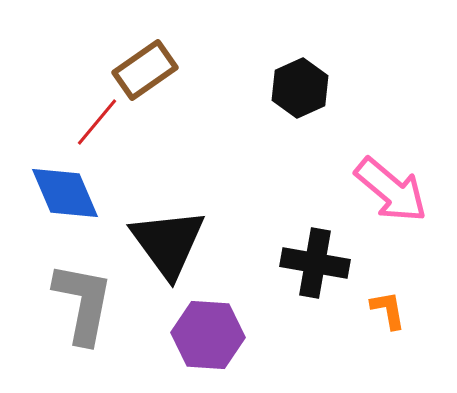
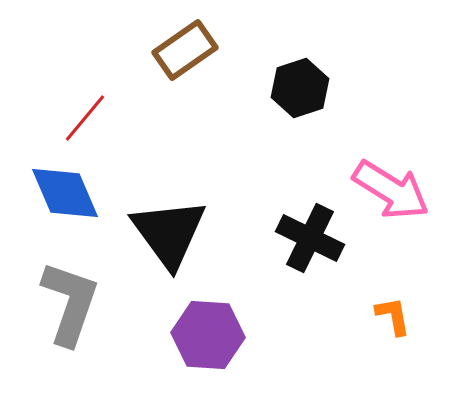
brown rectangle: moved 40 px right, 20 px up
black hexagon: rotated 6 degrees clockwise
red line: moved 12 px left, 4 px up
pink arrow: rotated 8 degrees counterclockwise
black triangle: moved 1 px right, 10 px up
black cross: moved 5 px left, 25 px up; rotated 16 degrees clockwise
gray L-shape: moved 13 px left; rotated 8 degrees clockwise
orange L-shape: moved 5 px right, 6 px down
